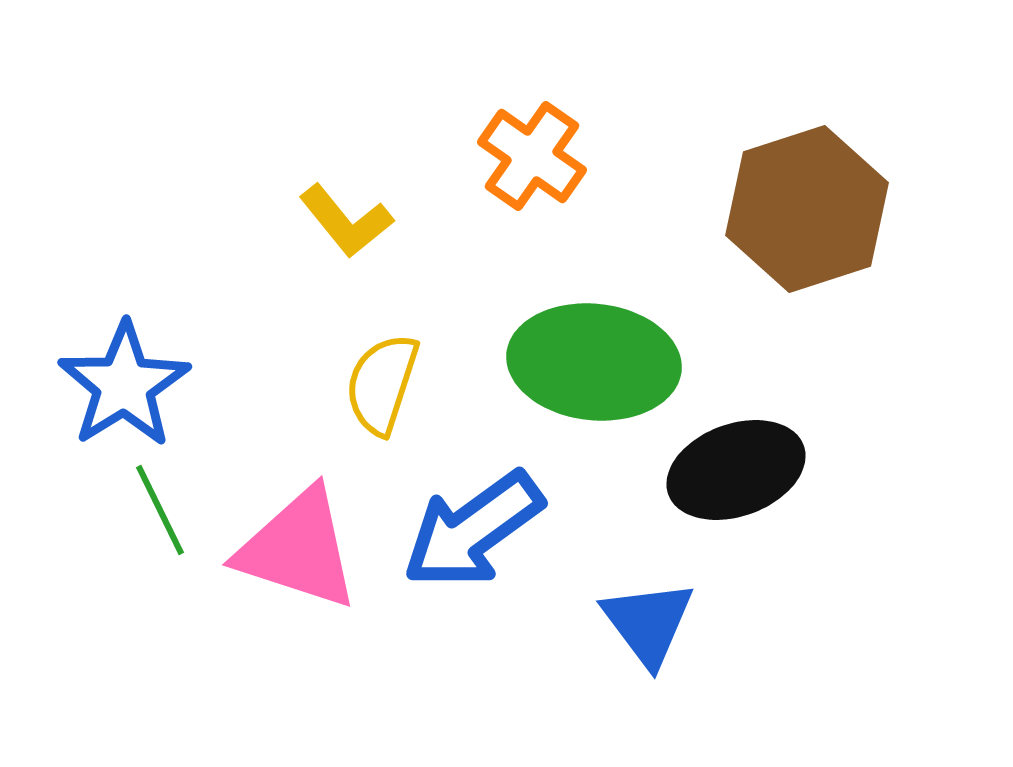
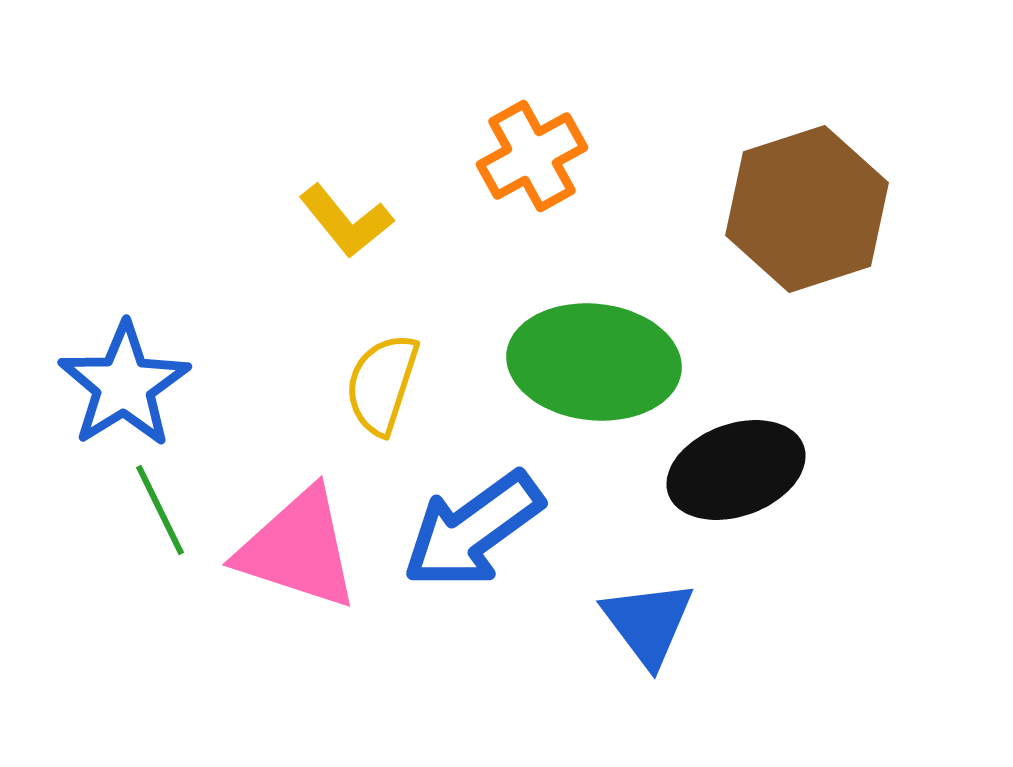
orange cross: rotated 26 degrees clockwise
